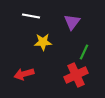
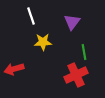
white line: rotated 60 degrees clockwise
green line: rotated 35 degrees counterclockwise
red arrow: moved 10 px left, 5 px up
